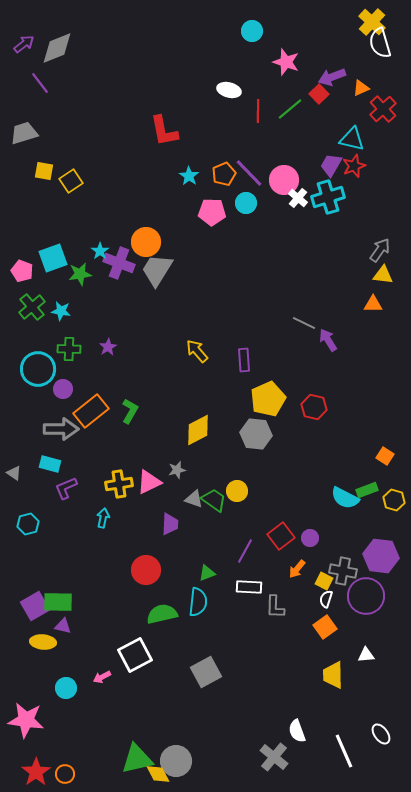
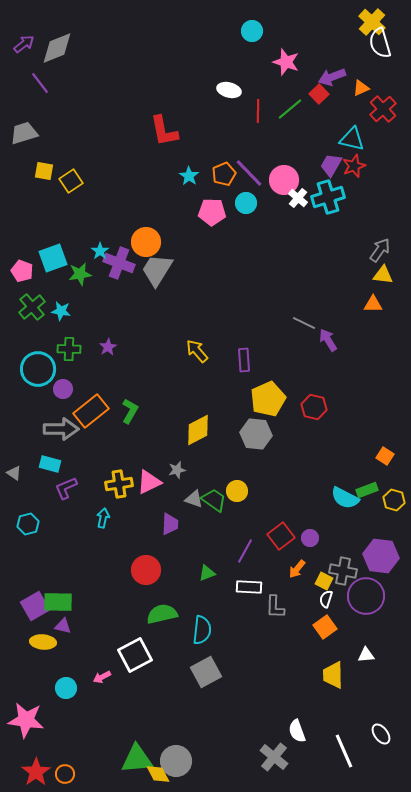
cyan semicircle at (198, 602): moved 4 px right, 28 px down
green triangle at (137, 759): rotated 8 degrees clockwise
